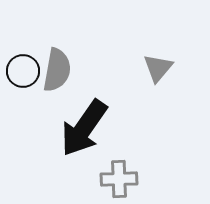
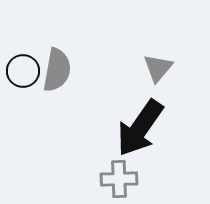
black arrow: moved 56 px right
